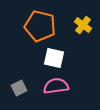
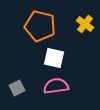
yellow cross: moved 2 px right, 1 px up
gray square: moved 2 px left
